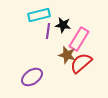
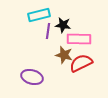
pink rectangle: rotated 60 degrees clockwise
brown star: moved 3 px left
red semicircle: rotated 15 degrees clockwise
purple ellipse: rotated 50 degrees clockwise
